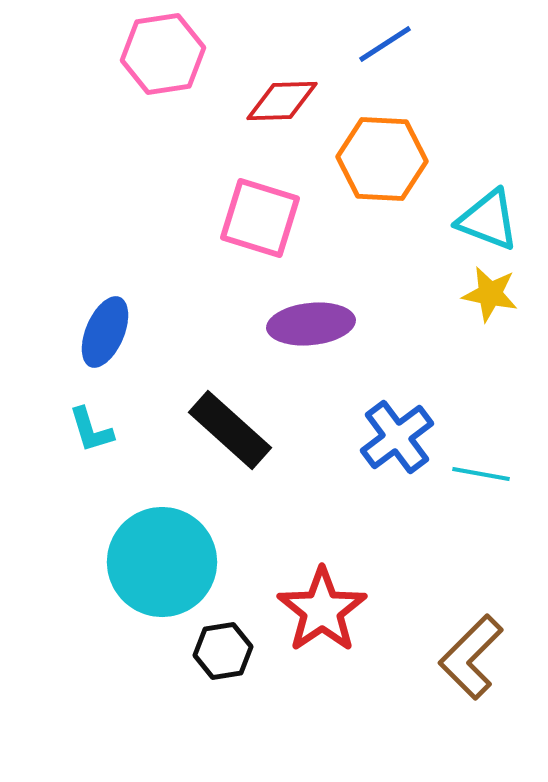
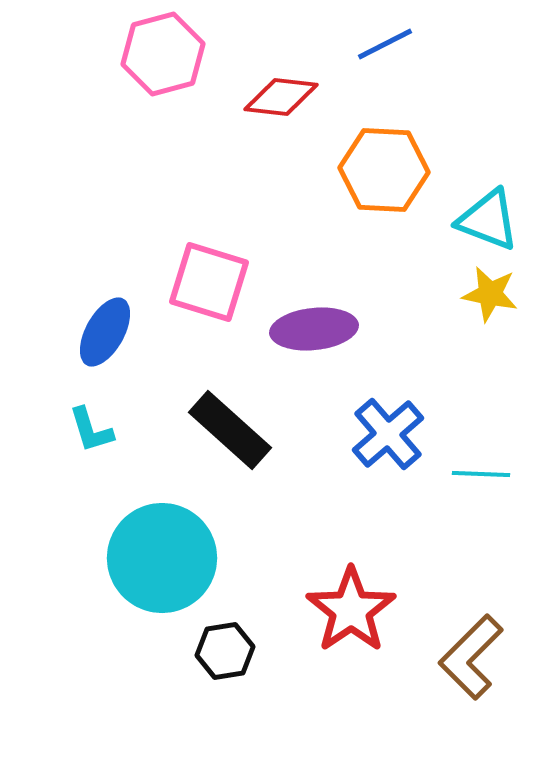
blue line: rotated 6 degrees clockwise
pink hexagon: rotated 6 degrees counterclockwise
red diamond: moved 1 px left, 4 px up; rotated 8 degrees clockwise
orange hexagon: moved 2 px right, 11 px down
pink square: moved 51 px left, 64 px down
purple ellipse: moved 3 px right, 5 px down
blue ellipse: rotated 6 degrees clockwise
blue cross: moved 9 px left, 3 px up; rotated 4 degrees counterclockwise
cyan line: rotated 8 degrees counterclockwise
cyan circle: moved 4 px up
red star: moved 29 px right
black hexagon: moved 2 px right
